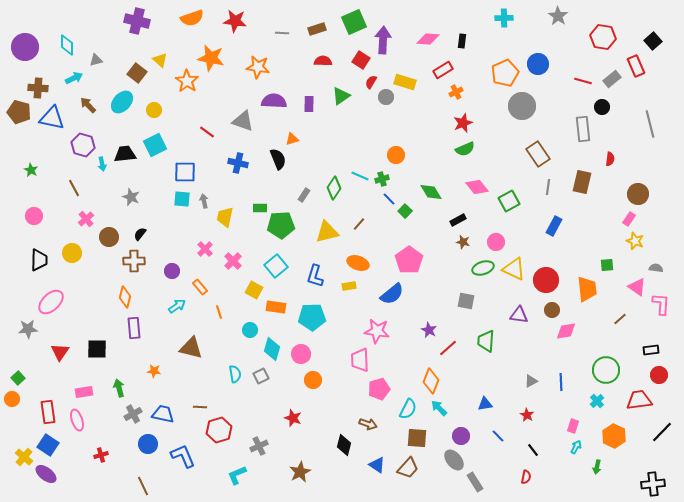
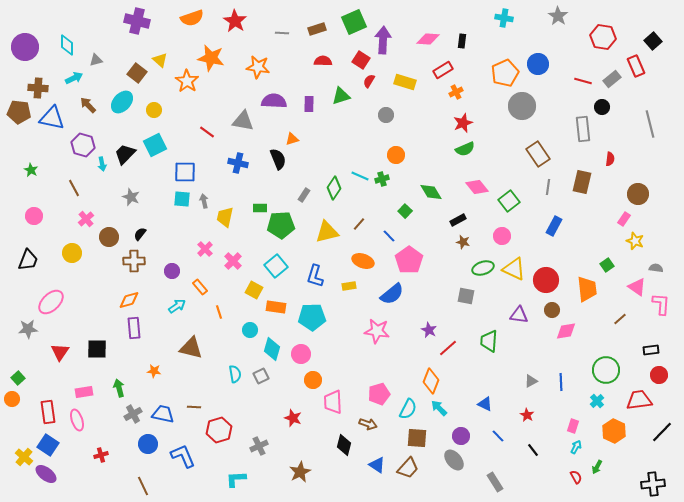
cyan cross at (504, 18): rotated 12 degrees clockwise
red star at (235, 21): rotated 25 degrees clockwise
red semicircle at (371, 82): moved 2 px left, 1 px up
green triangle at (341, 96): rotated 18 degrees clockwise
gray circle at (386, 97): moved 18 px down
brown pentagon at (19, 112): rotated 10 degrees counterclockwise
gray triangle at (243, 121): rotated 10 degrees counterclockwise
black trapezoid at (125, 154): rotated 40 degrees counterclockwise
blue line at (389, 199): moved 37 px down
green square at (509, 201): rotated 10 degrees counterclockwise
pink rectangle at (629, 219): moved 5 px left
pink circle at (496, 242): moved 6 px right, 6 px up
black trapezoid at (39, 260): moved 11 px left; rotated 20 degrees clockwise
orange ellipse at (358, 263): moved 5 px right, 2 px up
green square at (607, 265): rotated 32 degrees counterclockwise
orange diamond at (125, 297): moved 4 px right, 3 px down; rotated 60 degrees clockwise
gray square at (466, 301): moved 5 px up
green trapezoid at (486, 341): moved 3 px right
pink trapezoid at (360, 360): moved 27 px left, 42 px down
pink pentagon at (379, 389): moved 5 px down
blue triangle at (485, 404): rotated 35 degrees clockwise
brown line at (200, 407): moved 6 px left
orange hexagon at (614, 436): moved 5 px up
green arrow at (597, 467): rotated 16 degrees clockwise
cyan L-shape at (237, 475): moved 1 px left, 4 px down; rotated 20 degrees clockwise
red semicircle at (526, 477): moved 50 px right; rotated 40 degrees counterclockwise
gray rectangle at (475, 482): moved 20 px right
